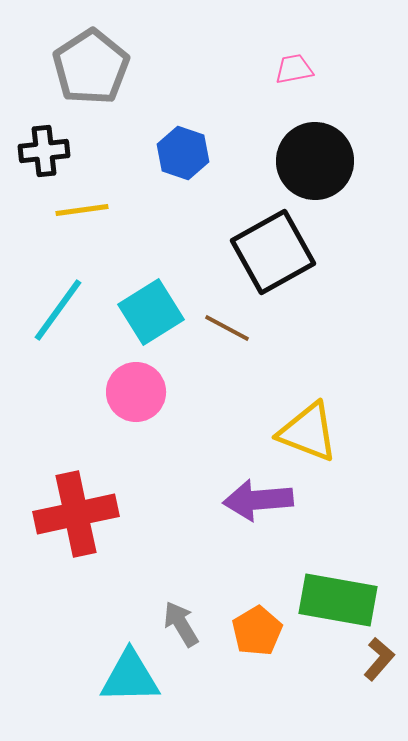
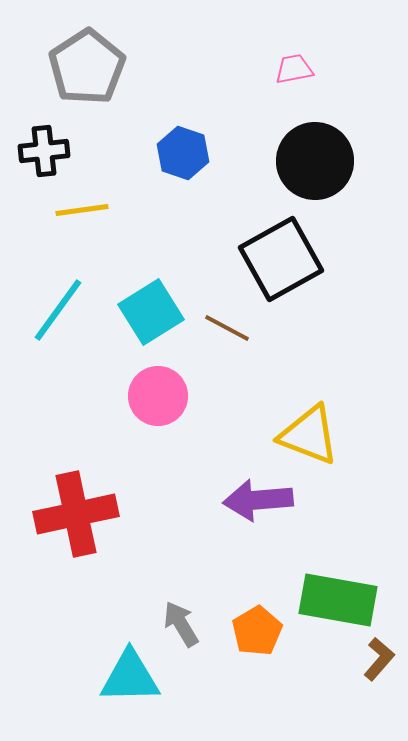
gray pentagon: moved 4 px left
black square: moved 8 px right, 7 px down
pink circle: moved 22 px right, 4 px down
yellow triangle: moved 1 px right, 3 px down
